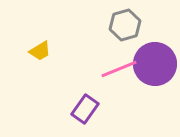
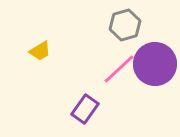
pink line: rotated 21 degrees counterclockwise
